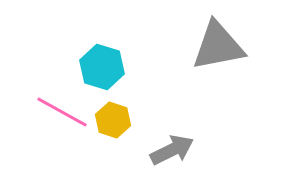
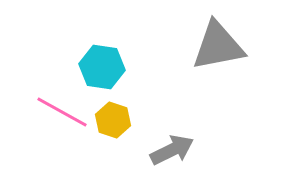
cyan hexagon: rotated 9 degrees counterclockwise
